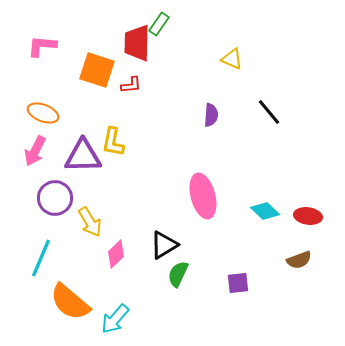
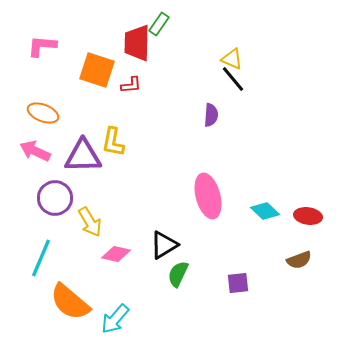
black line: moved 36 px left, 33 px up
pink arrow: rotated 88 degrees clockwise
pink ellipse: moved 5 px right
pink diamond: rotated 56 degrees clockwise
